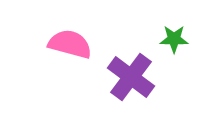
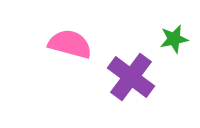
green star: rotated 12 degrees counterclockwise
